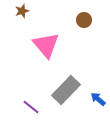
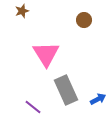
pink triangle: moved 9 px down; rotated 8 degrees clockwise
gray rectangle: rotated 68 degrees counterclockwise
blue arrow: rotated 112 degrees clockwise
purple line: moved 2 px right
